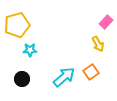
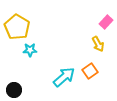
yellow pentagon: moved 2 px down; rotated 25 degrees counterclockwise
orange square: moved 1 px left, 1 px up
black circle: moved 8 px left, 11 px down
